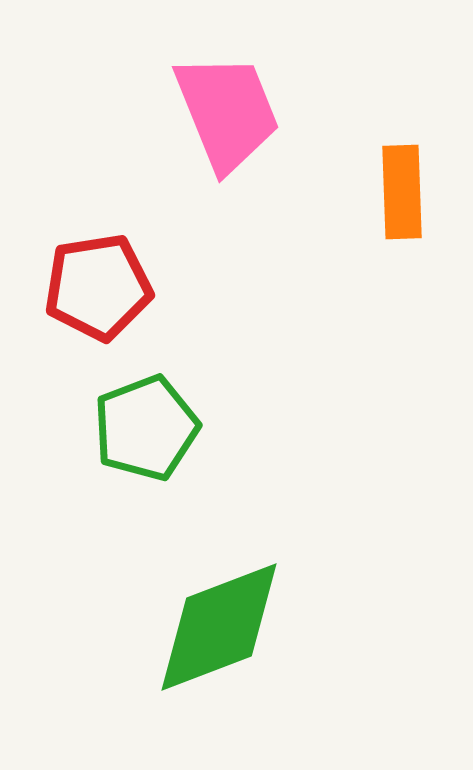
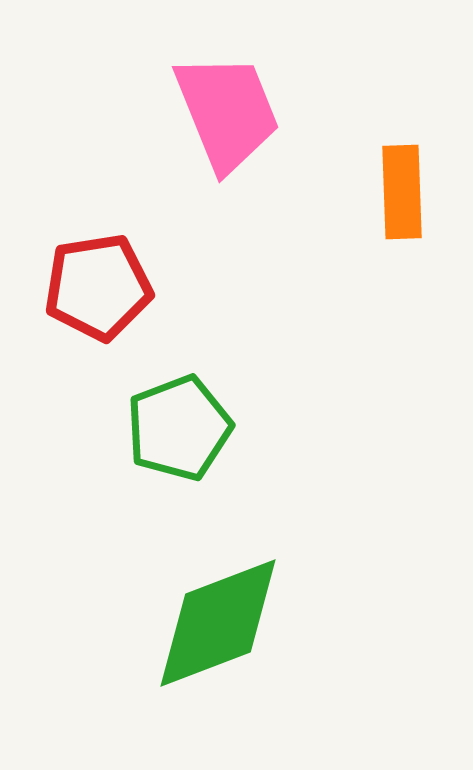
green pentagon: moved 33 px right
green diamond: moved 1 px left, 4 px up
